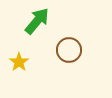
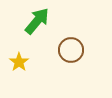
brown circle: moved 2 px right
